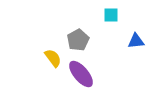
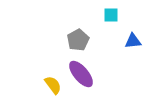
blue triangle: moved 3 px left
yellow semicircle: moved 27 px down
